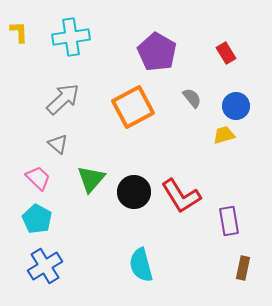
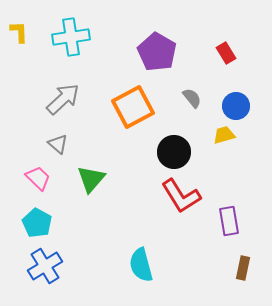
black circle: moved 40 px right, 40 px up
cyan pentagon: moved 4 px down
